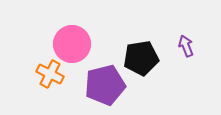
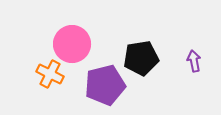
purple arrow: moved 8 px right, 15 px down; rotated 10 degrees clockwise
